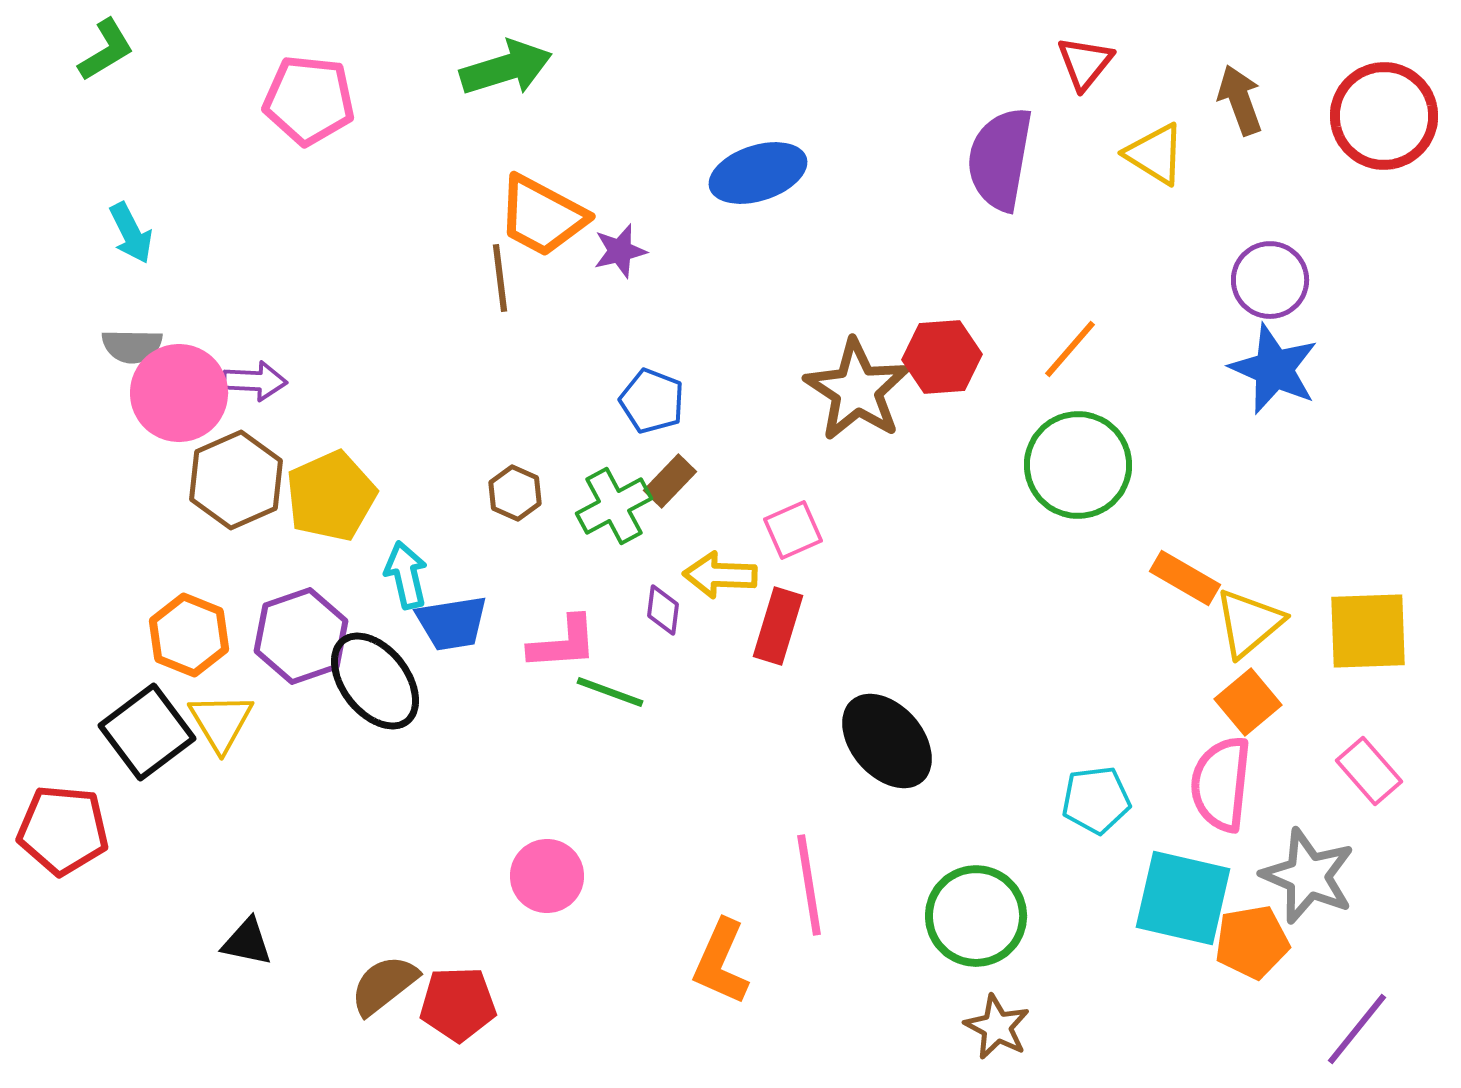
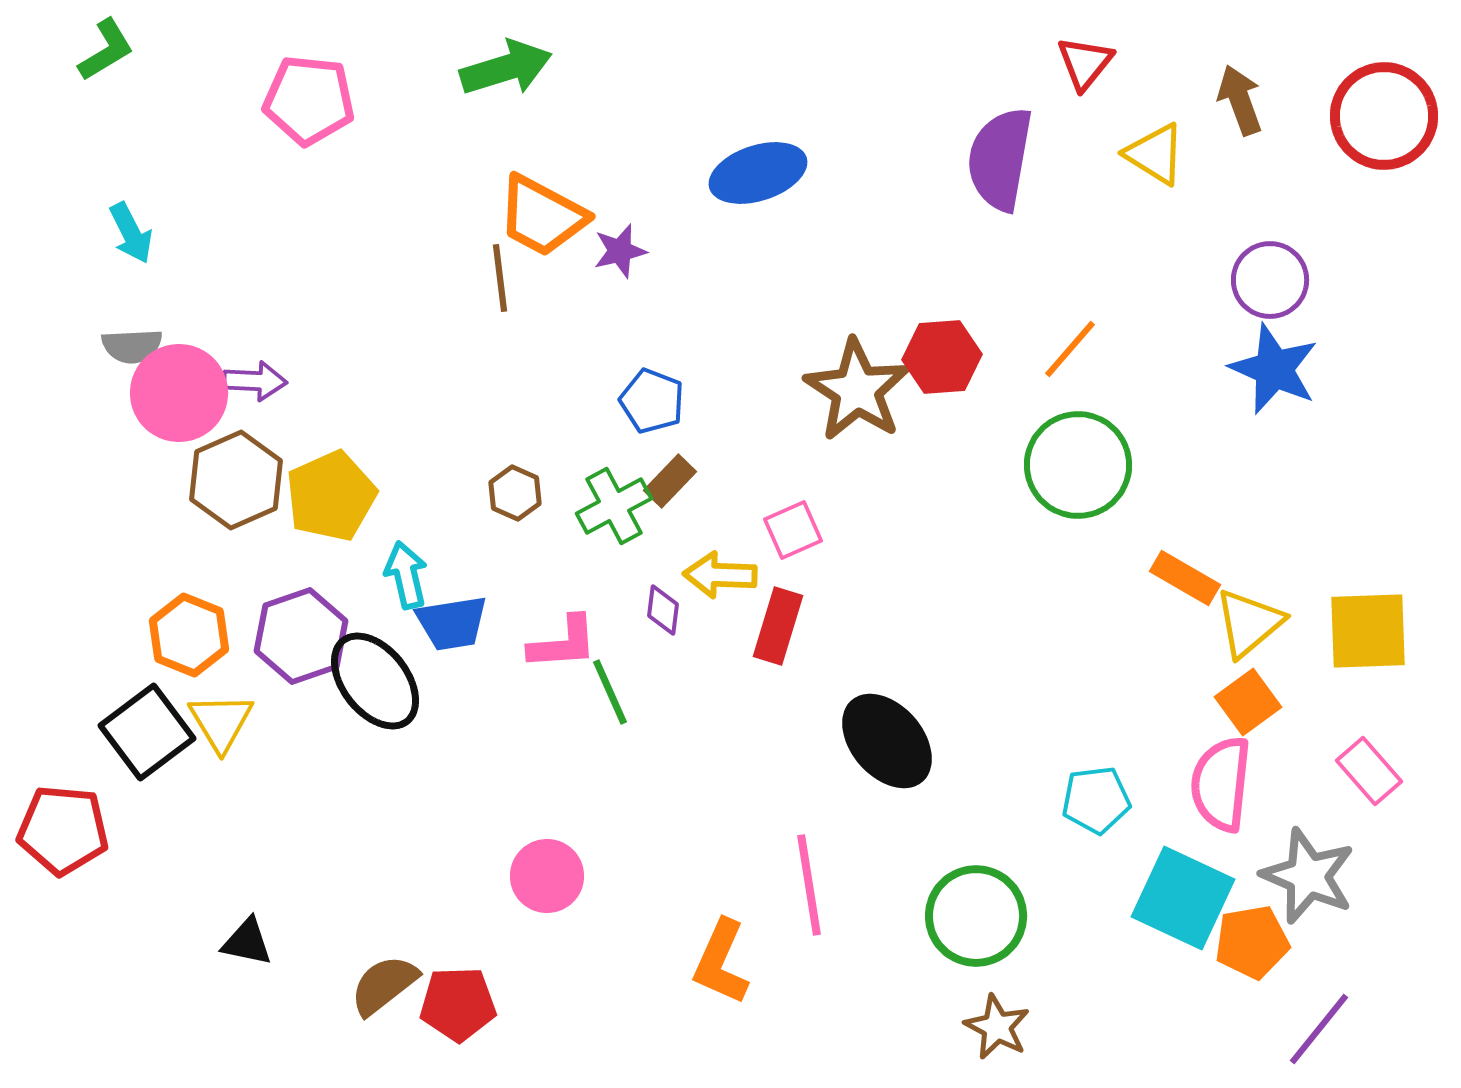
gray semicircle at (132, 346): rotated 4 degrees counterclockwise
green line at (610, 692): rotated 46 degrees clockwise
orange square at (1248, 702): rotated 4 degrees clockwise
cyan square at (1183, 898): rotated 12 degrees clockwise
purple line at (1357, 1029): moved 38 px left
